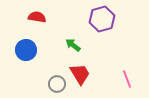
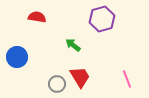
blue circle: moved 9 px left, 7 px down
red trapezoid: moved 3 px down
